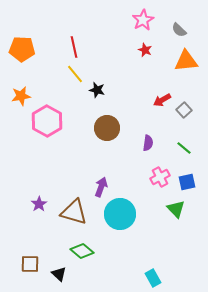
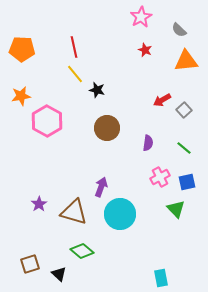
pink star: moved 2 px left, 3 px up
brown square: rotated 18 degrees counterclockwise
cyan rectangle: moved 8 px right; rotated 18 degrees clockwise
